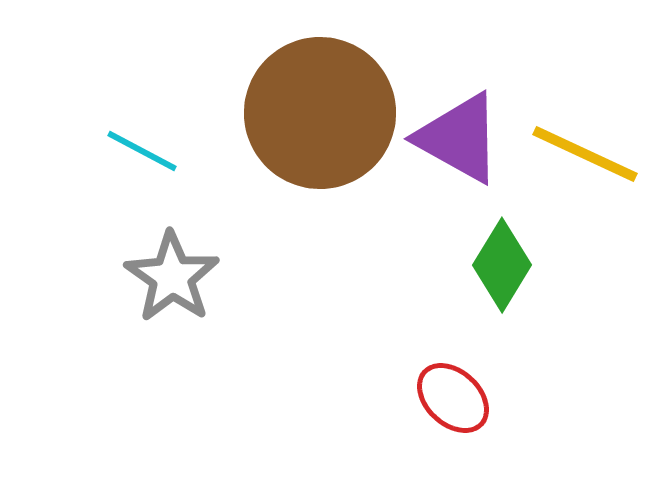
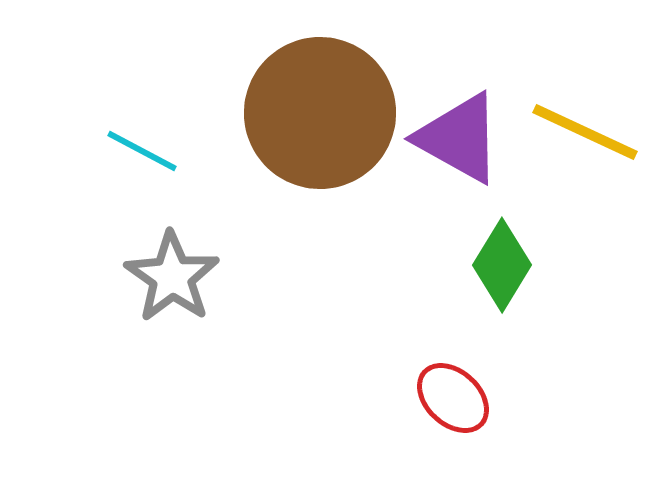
yellow line: moved 22 px up
